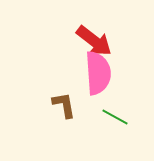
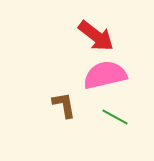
red arrow: moved 2 px right, 5 px up
pink semicircle: moved 7 px right, 2 px down; rotated 99 degrees counterclockwise
